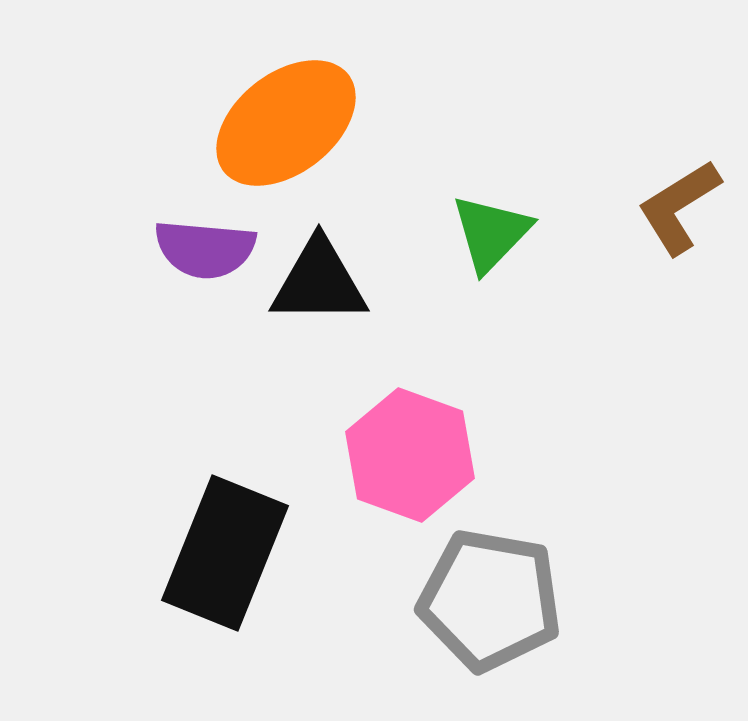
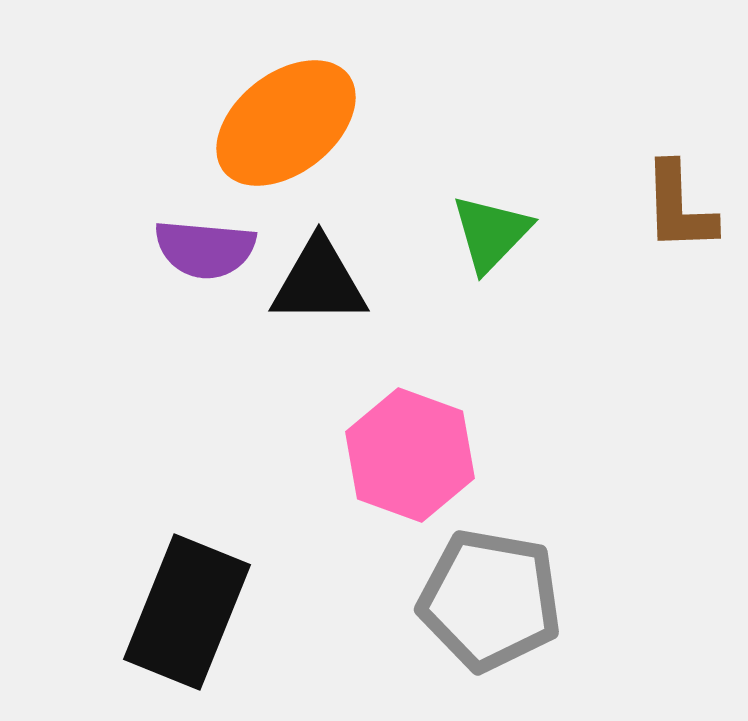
brown L-shape: rotated 60 degrees counterclockwise
black rectangle: moved 38 px left, 59 px down
